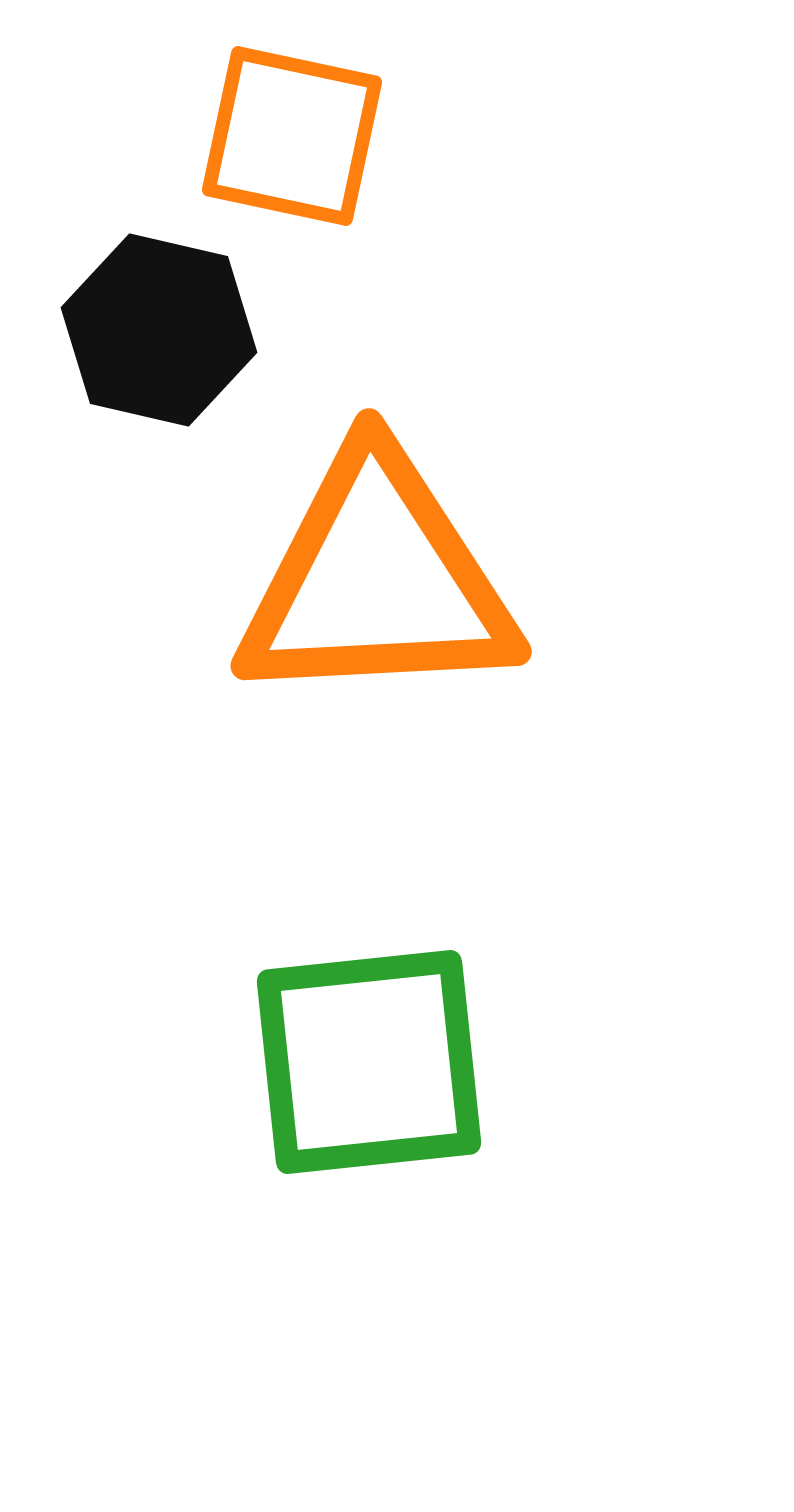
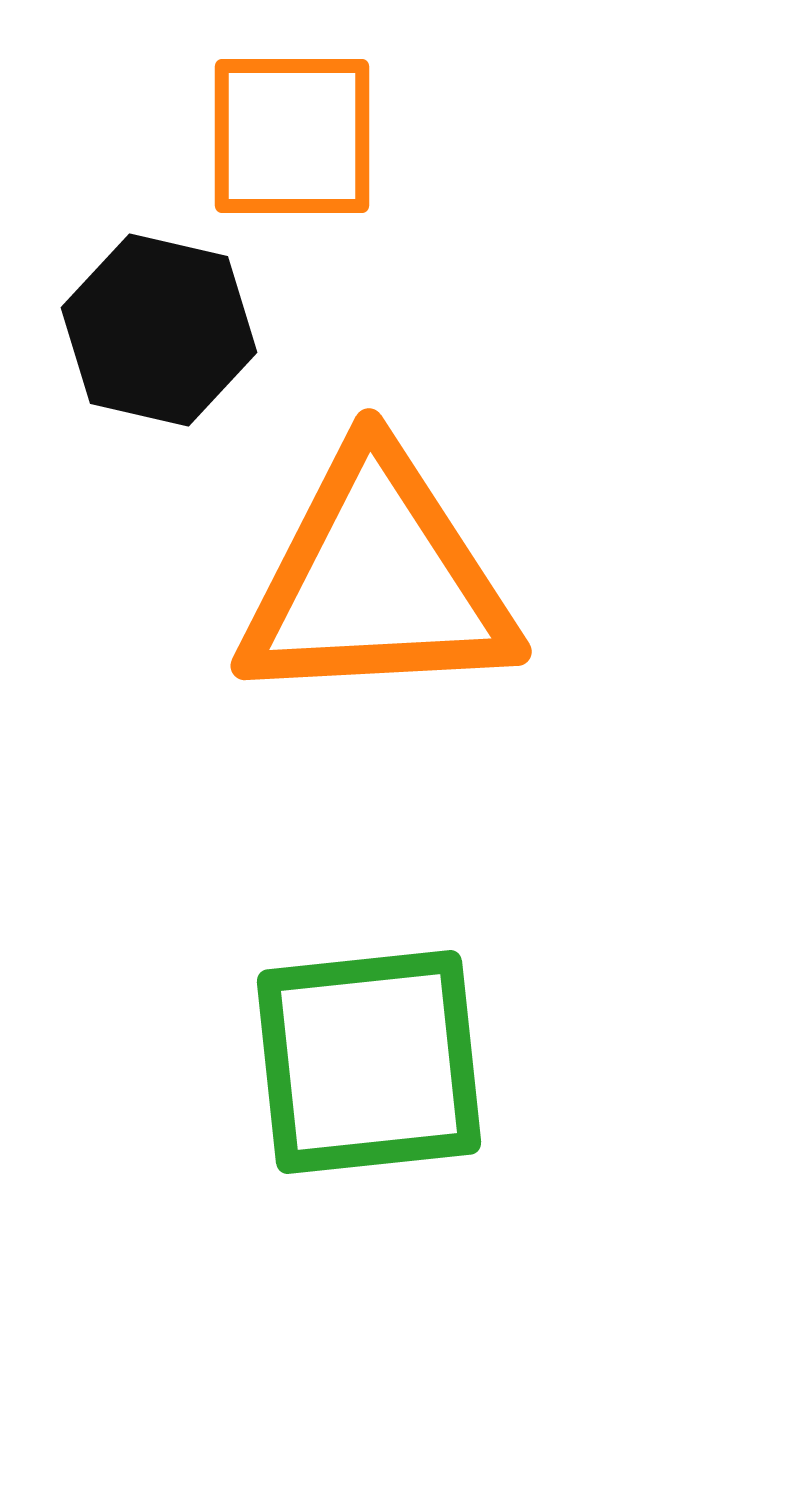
orange square: rotated 12 degrees counterclockwise
